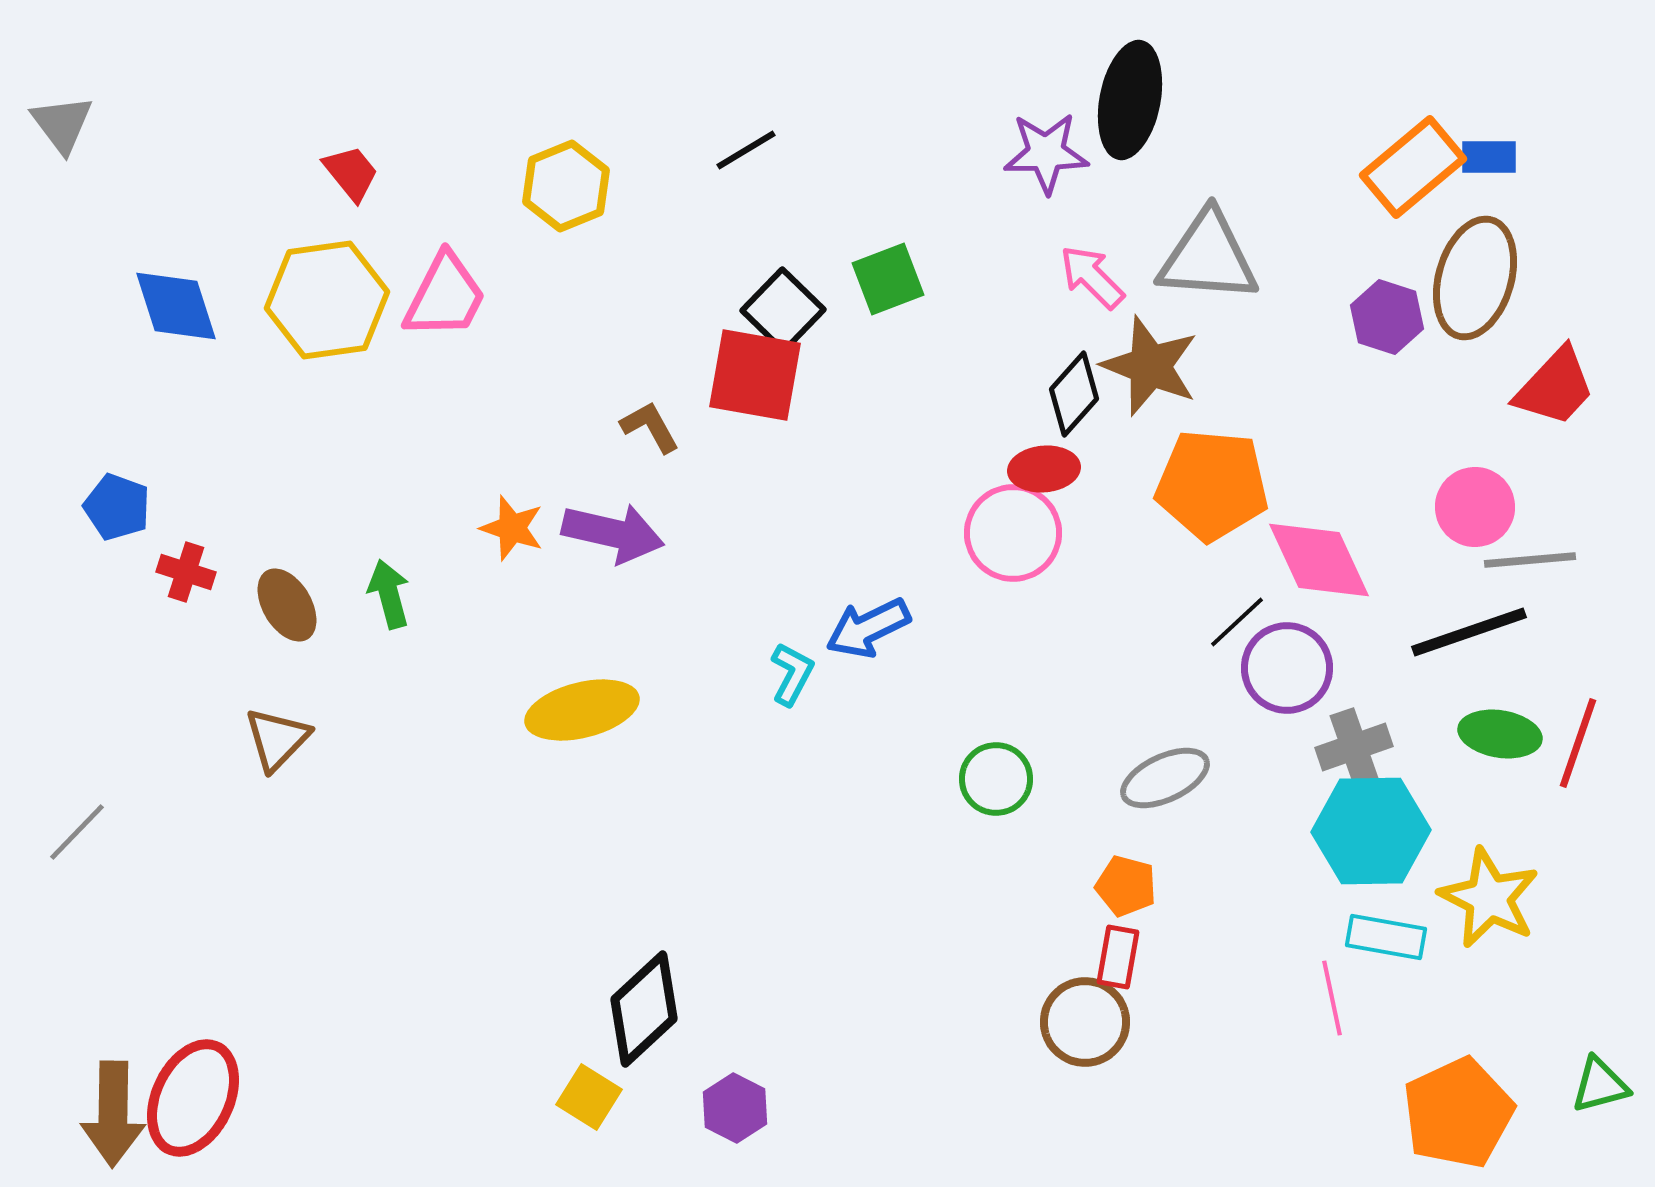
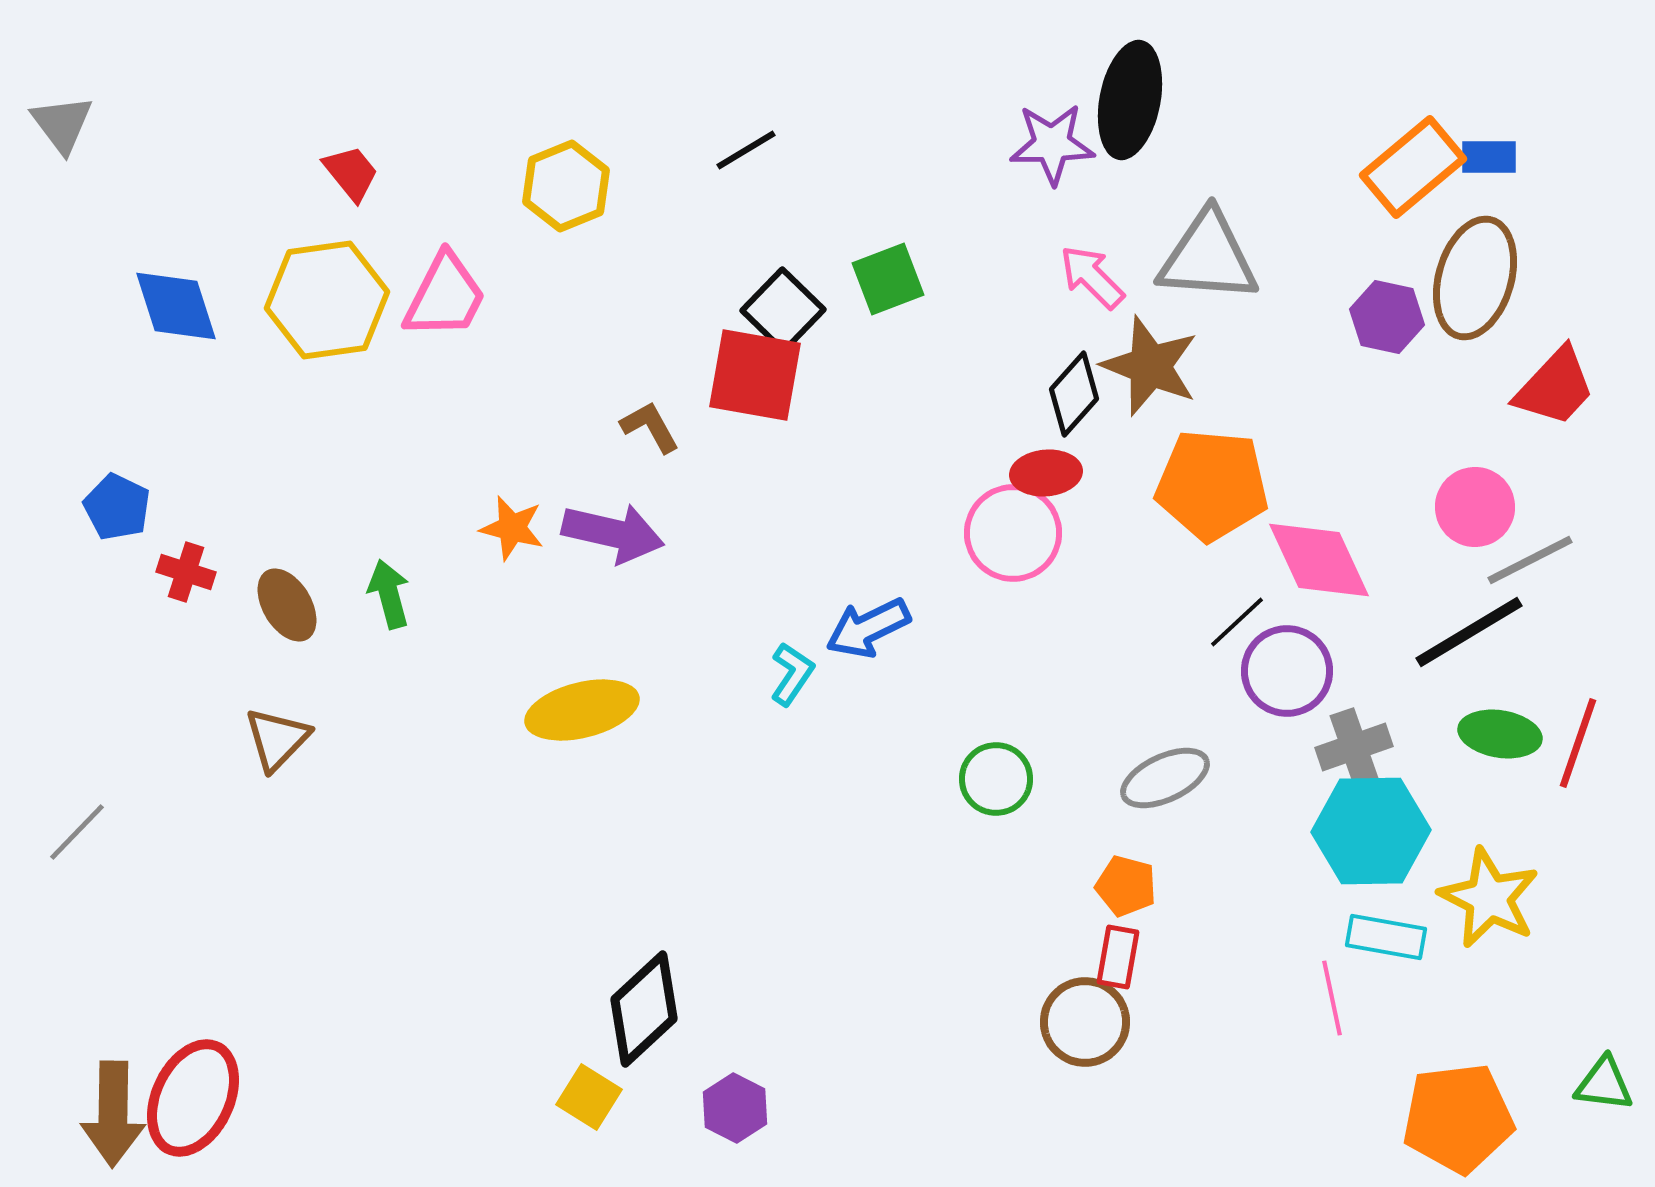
purple star at (1046, 153): moved 6 px right, 9 px up
purple hexagon at (1387, 317): rotated 6 degrees counterclockwise
red ellipse at (1044, 469): moved 2 px right, 4 px down
blue pentagon at (117, 507): rotated 6 degrees clockwise
orange star at (512, 528): rotated 4 degrees counterclockwise
gray line at (1530, 560): rotated 22 degrees counterclockwise
black line at (1469, 632): rotated 12 degrees counterclockwise
purple circle at (1287, 668): moved 3 px down
cyan L-shape at (792, 674): rotated 6 degrees clockwise
green triangle at (1600, 1085): moved 4 px right, 1 px up; rotated 22 degrees clockwise
orange pentagon at (1458, 1113): moved 5 px down; rotated 18 degrees clockwise
